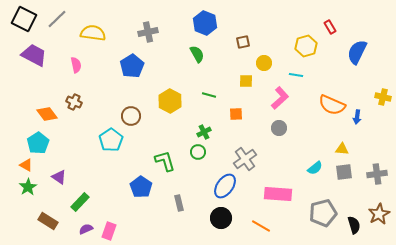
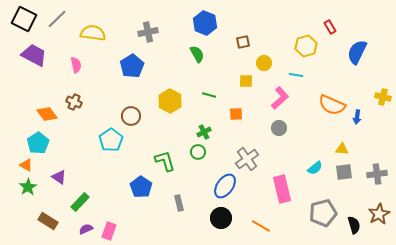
gray cross at (245, 159): moved 2 px right
pink rectangle at (278, 194): moved 4 px right, 5 px up; rotated 72 degrees clockwise
